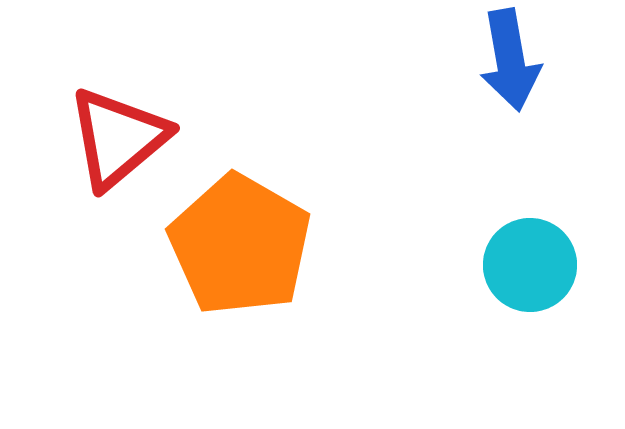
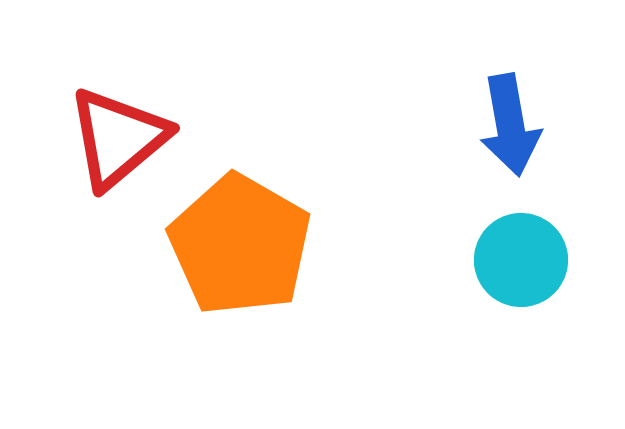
blue arrow: moved 65 px down
cyan circle: moved 9 px left, 5 px up
